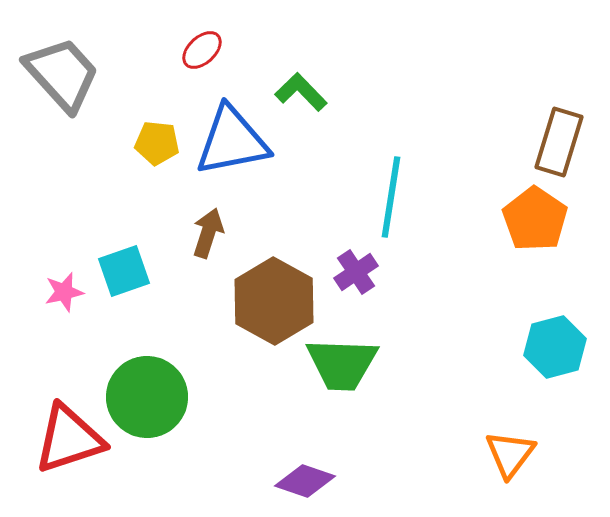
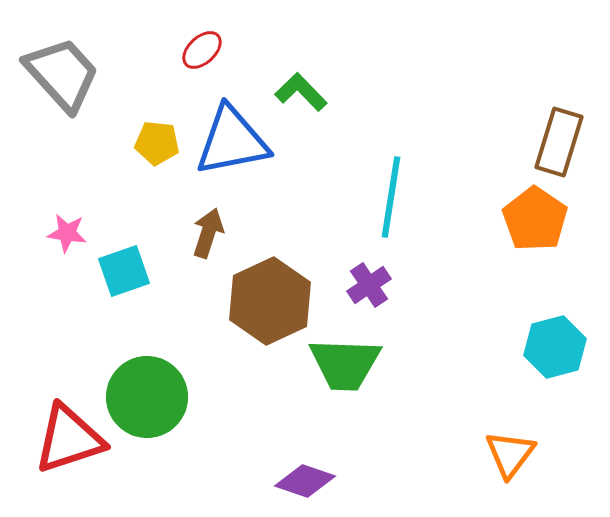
purple cross: moved 13 px right, 13 px down
pink star: moved 3 px right, 59 px up; rotated 21 degrees clockwise
brown hexagon: moved 4 px left; rotated 6 degrees clockwise
green trapezoid: moved 3 px right
